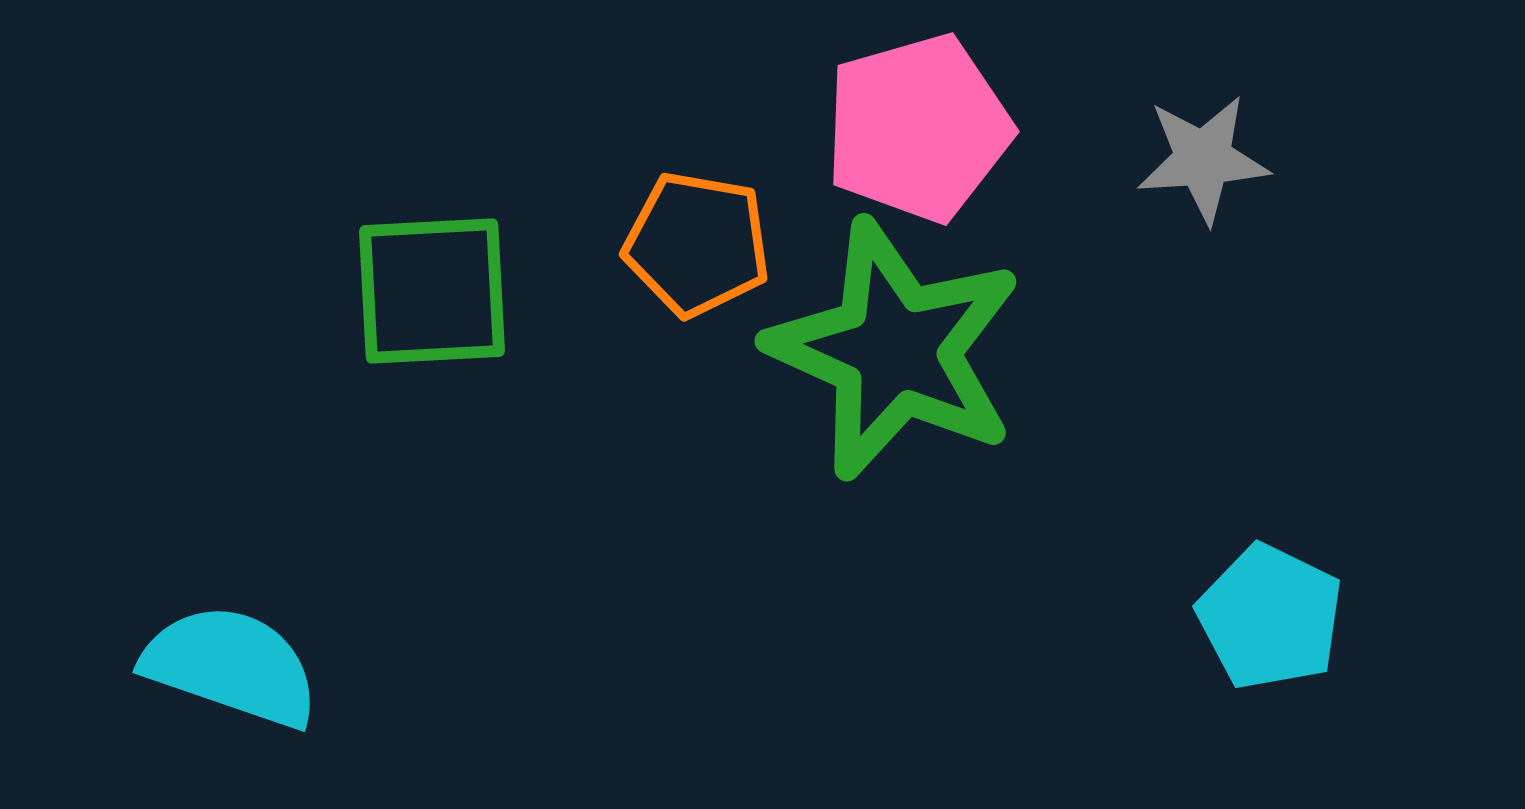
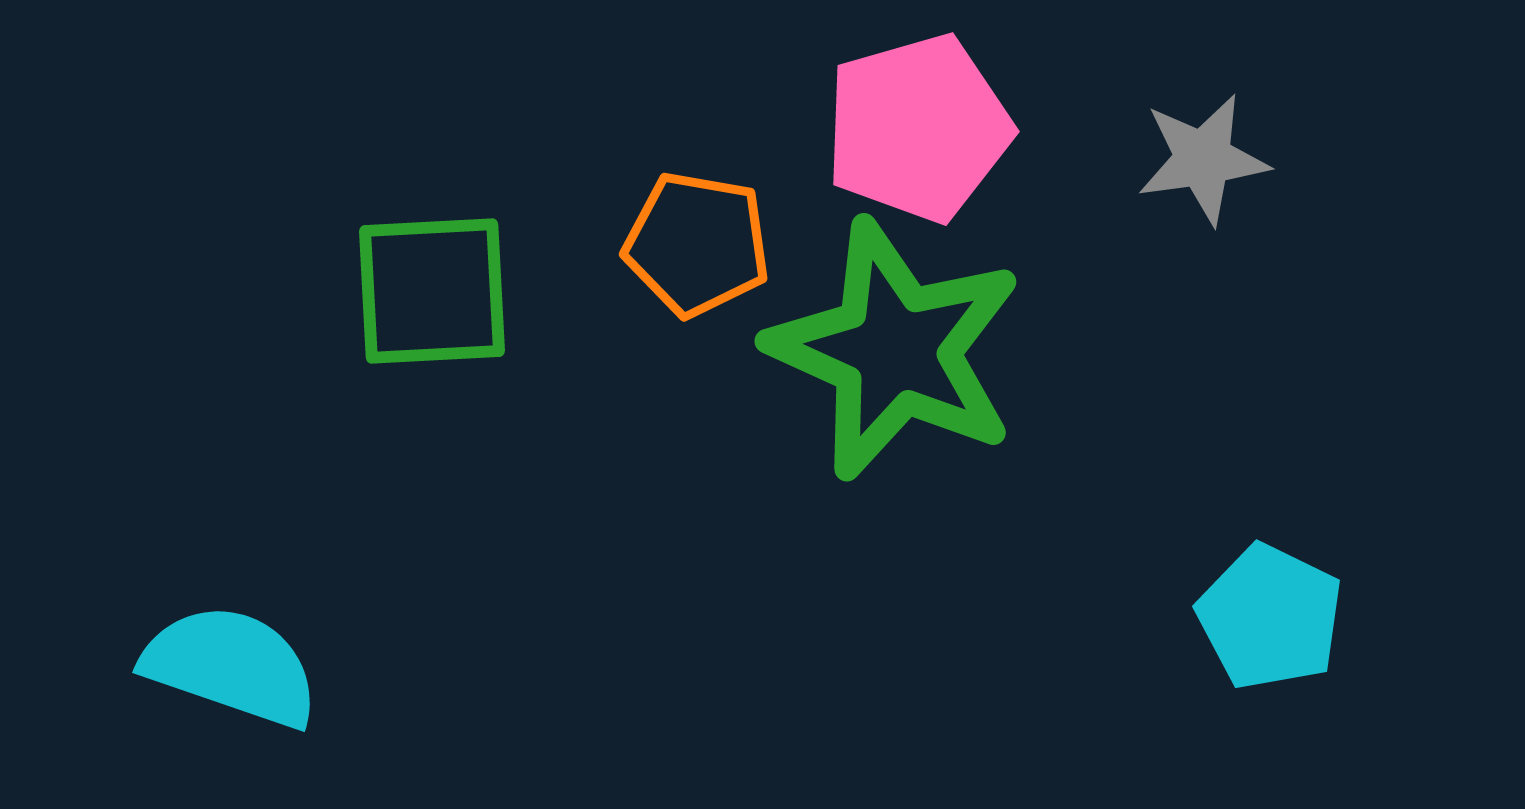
gray star: rotated 4 degrees counterclockwise
